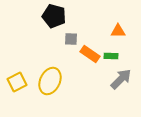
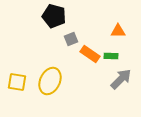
gray square: rotated 24 degrees counterclockwise
yellow square: rotated 36 degrees clockwise
